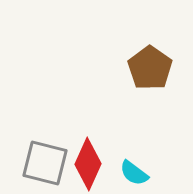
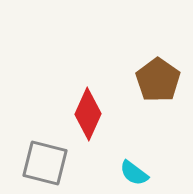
brown pentagon: moved 8 px right, 12 px down
red diamond: moved 50 px up
